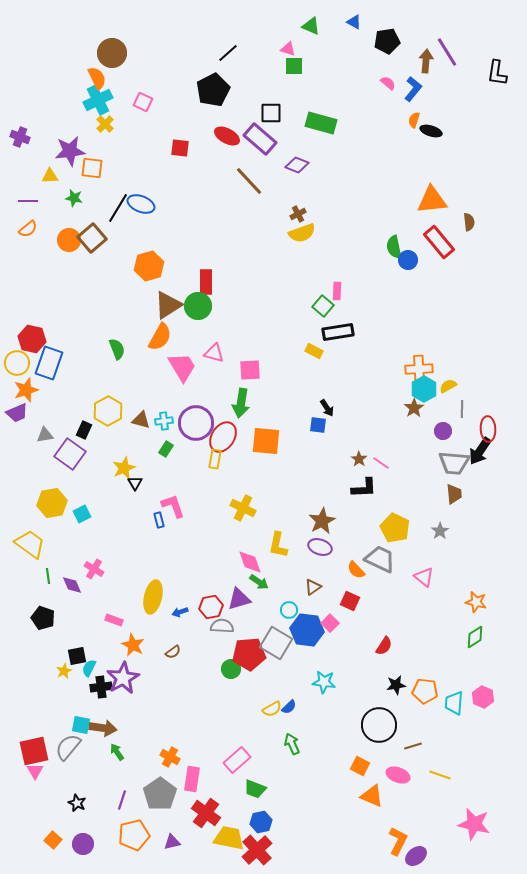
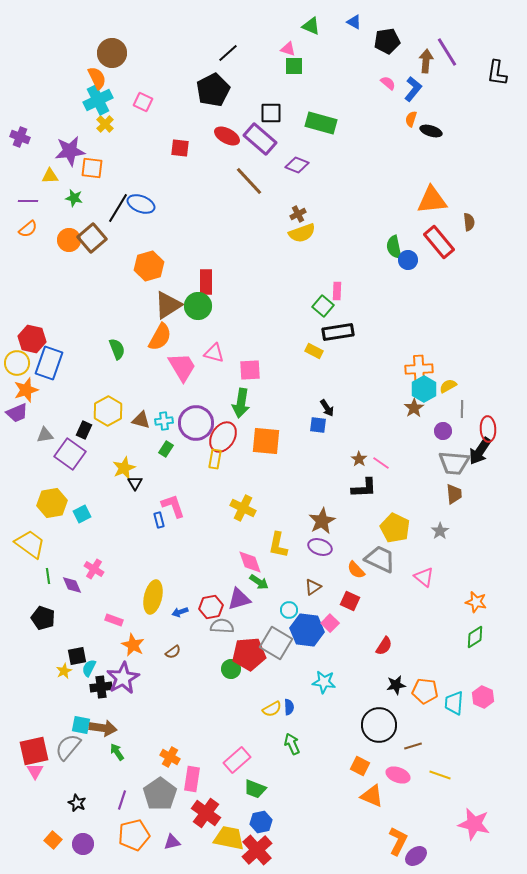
orange semicircle at (414, 120): moved 3 px left, 1 px up
blue semicircle at (289, 707): rotated 49 degrees counterclockwise
